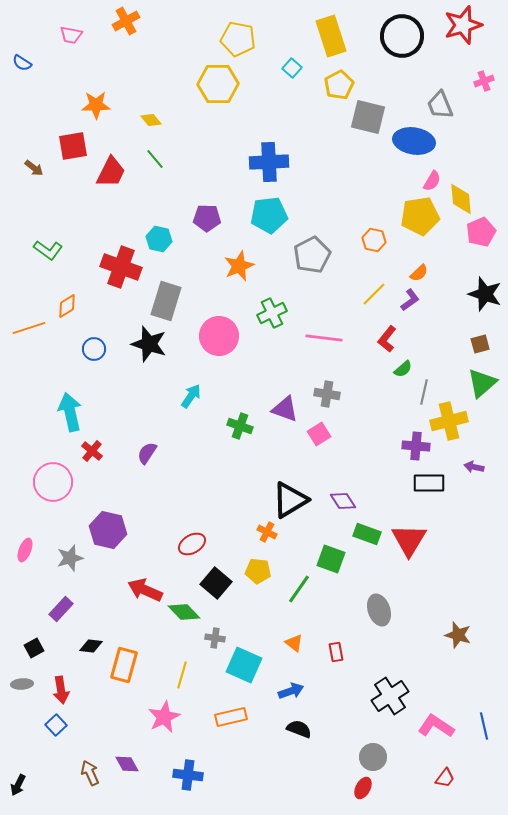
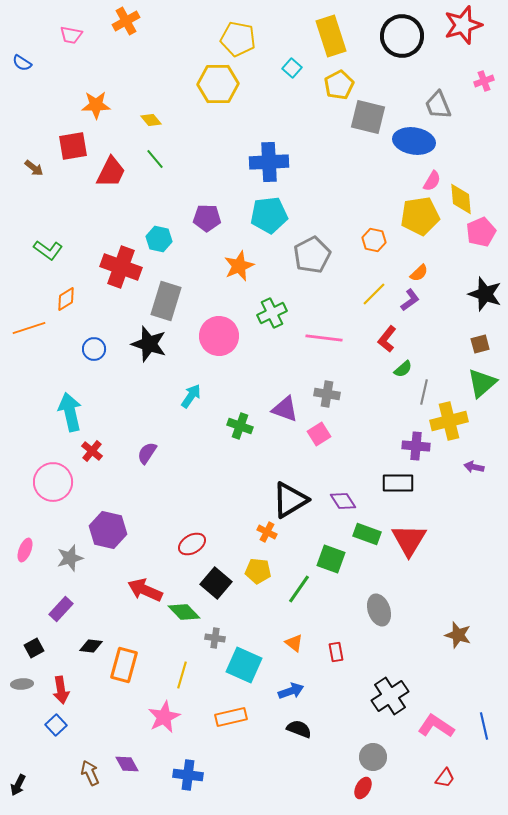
gray trapezoid at (440, 105): moved 2 px left
orange diamond at (67, 306): moved 1 px left, 7 px up
black rectangle at (429, 483): moved 31 px left
